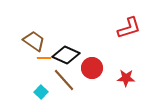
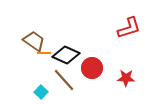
orange line: moved 5 px up
